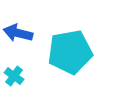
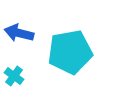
blue arrow: moved 1 px right
